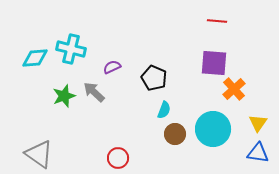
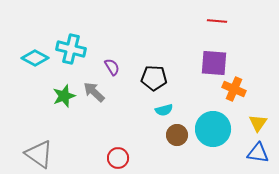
cyan diamond: rotated 32 degrees clockwise
purple semicircle: rotated 84 degrees clockwise
black pentagon: rotated 20 degrees counterclockwise
orange cross: rotated 25 degrees counterclockwise
cyan semicircle: rotated 54 degrees clockwise
brown circle: moved 2 px right, 1 px down
